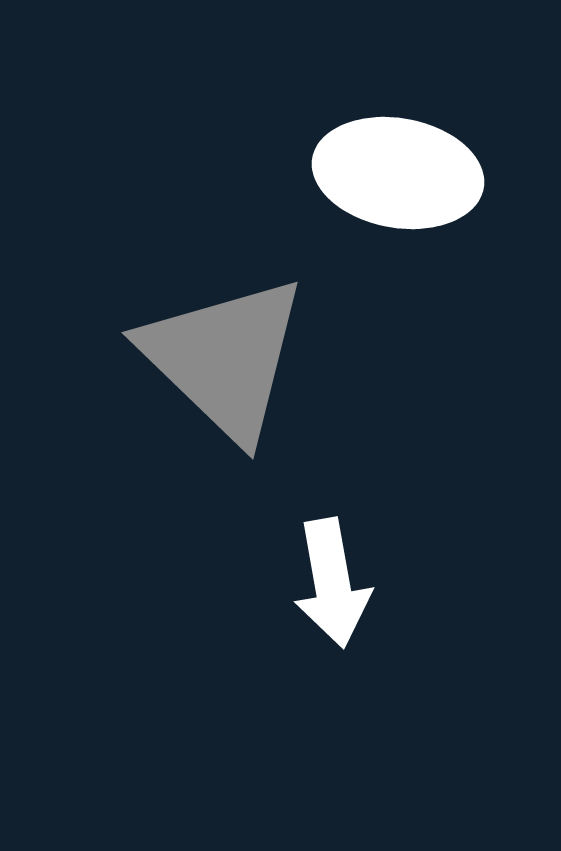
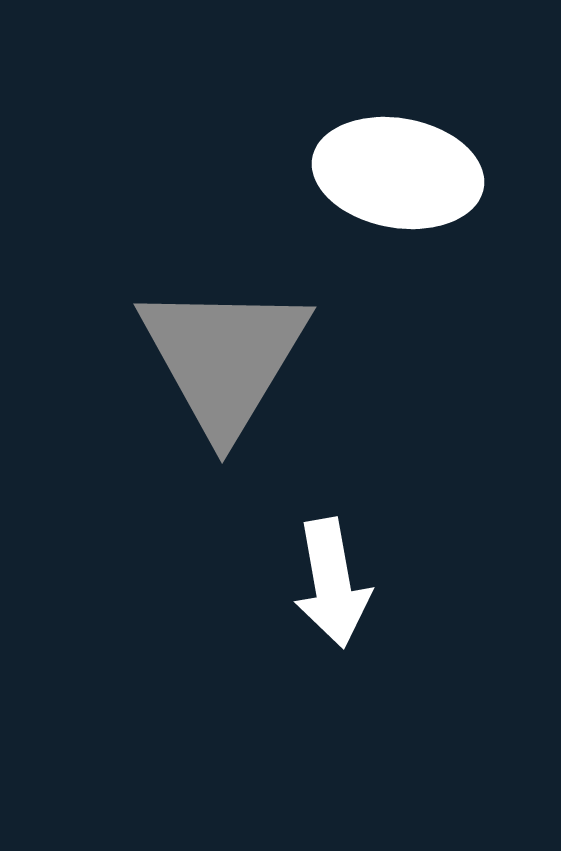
gray triangle: rotated 17 degrees clockwise
